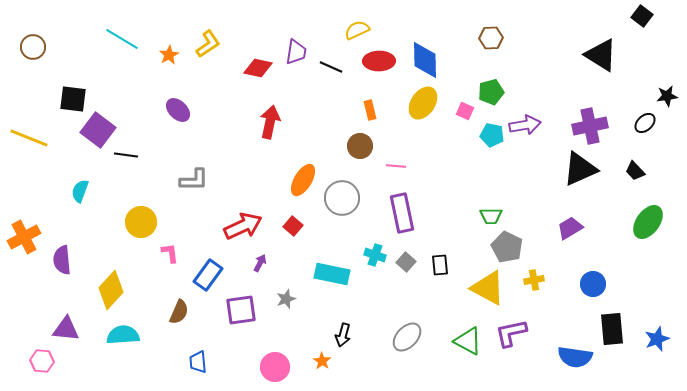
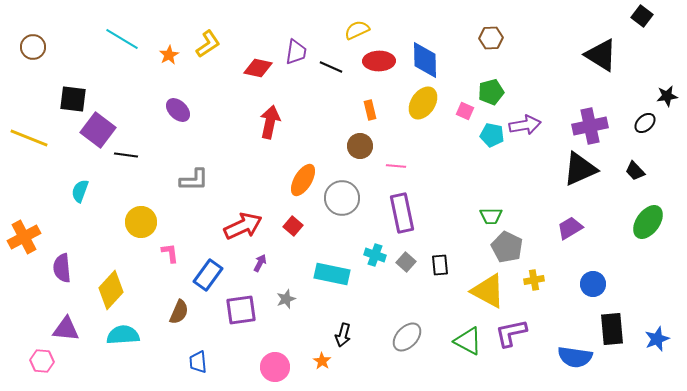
purple semicircle at (62, 260): moved 8 px down
yellow triangle at (488, 288): moved 3 px down
